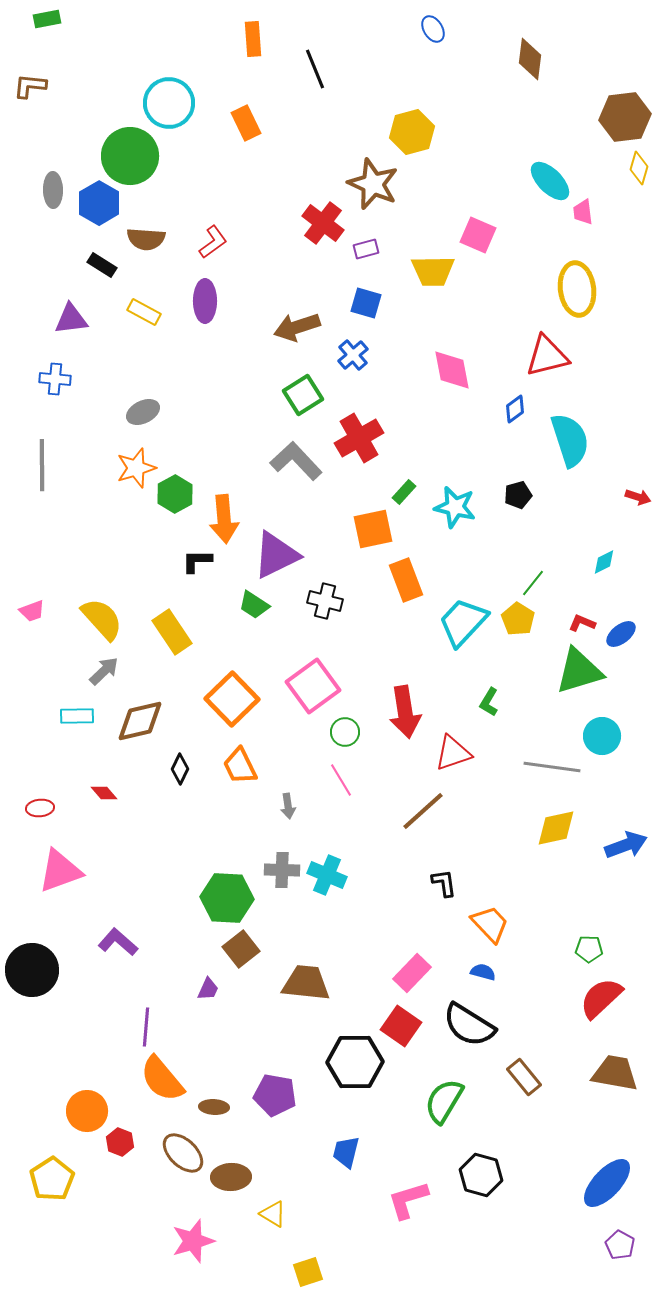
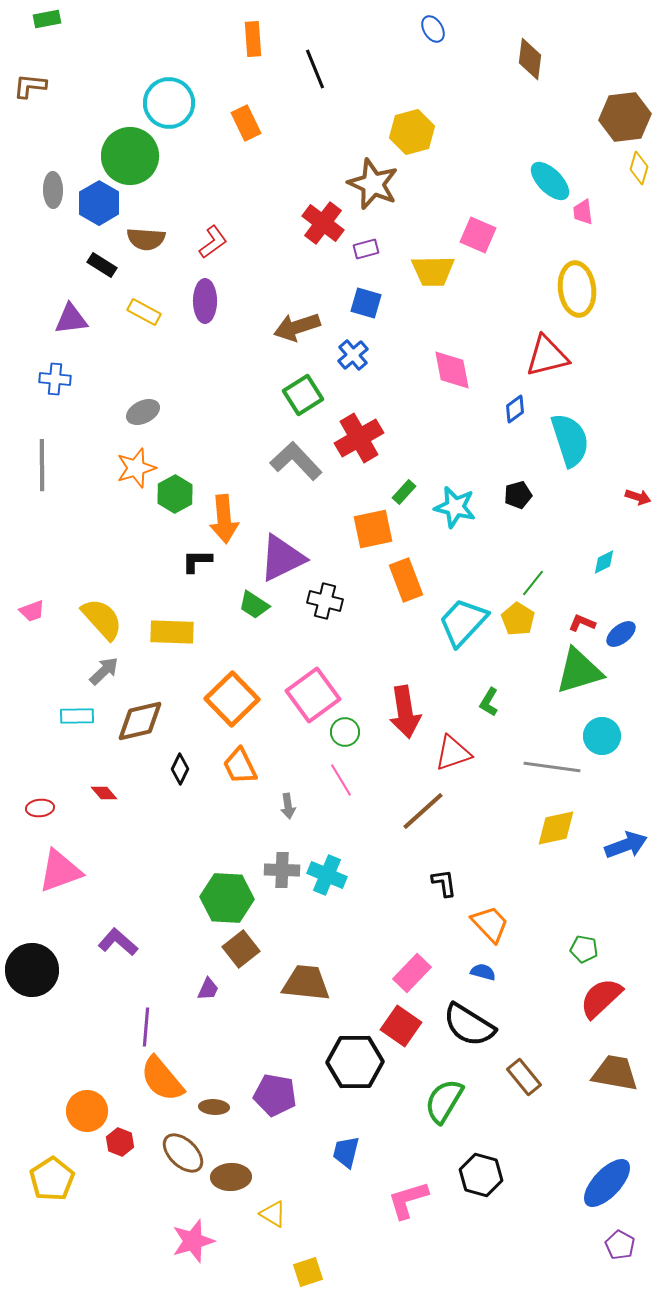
purple triangle at (276, 555): moved 6 px right, 3 px down
yellow rectangle at (172, 632): rotated 54 degrees counterclockwise
pink square at (313, 686): moved 9 px down
green pentagon at (589, 949): moved 5 px left; rotated 8 degrees clockwise
